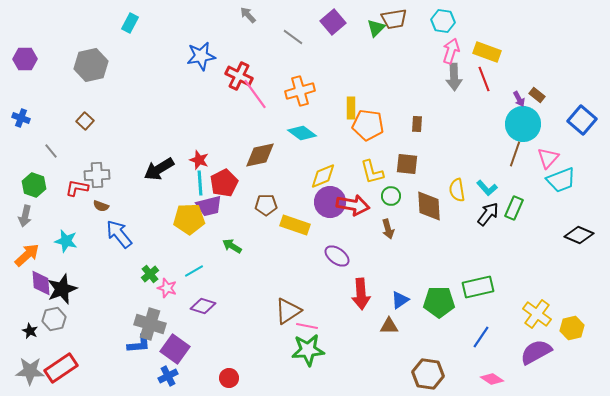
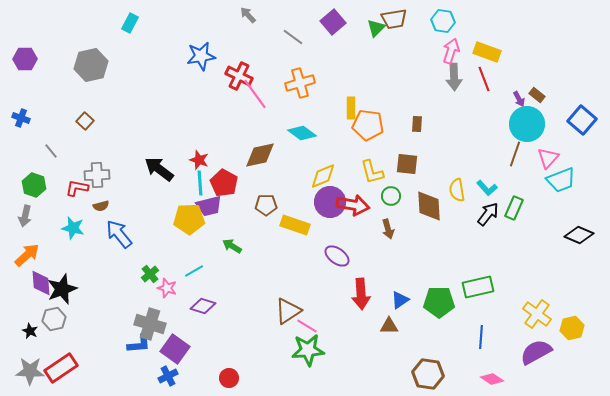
orange cross at (300, 91): moved 8 px up
cyan circle at (523, 124): moved 4 px right
black arrow at (159, 169): rotated 68 degrees clockwise
red pentagon at (224, 183): rotated 16 degrees counterclockwise
brown semicircle at (101, 206): rotated 35 degrees counterclockwise
cyan star at (66, 241): moved 7 px right, 13 px up
pink line at (307, 326): rotated 20 degrees clockwise
blue line at (481, 337): rotated 30 degrees counterclockwise
